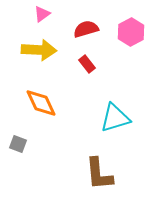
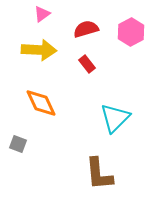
cyan triangle: rotated 28 degrees counterclockwise
